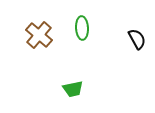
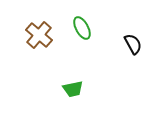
green ellipse: rotated 25 degrees counterclockwise
black semicircle: moved 4 px left, 5 px down
